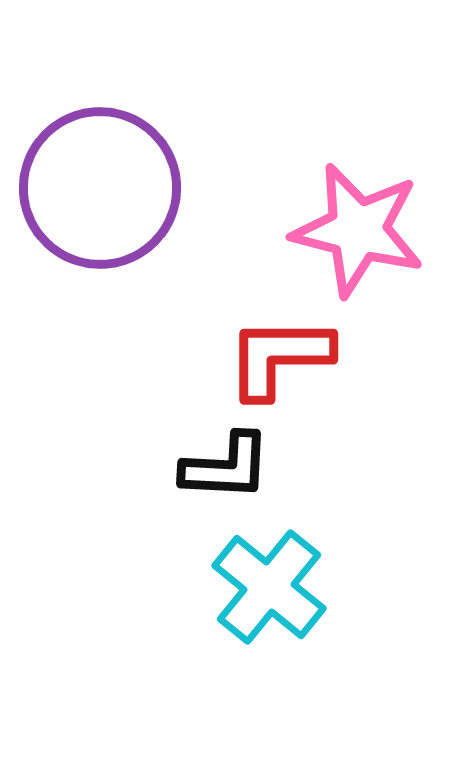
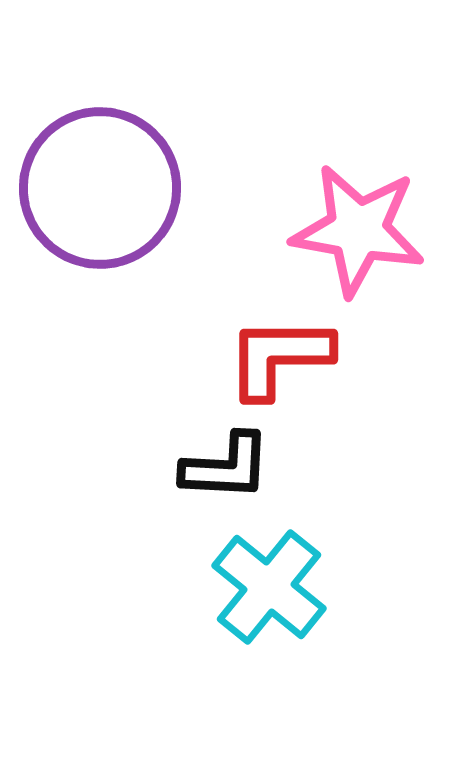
pink star: rotated 4 degrees counterclockwise
